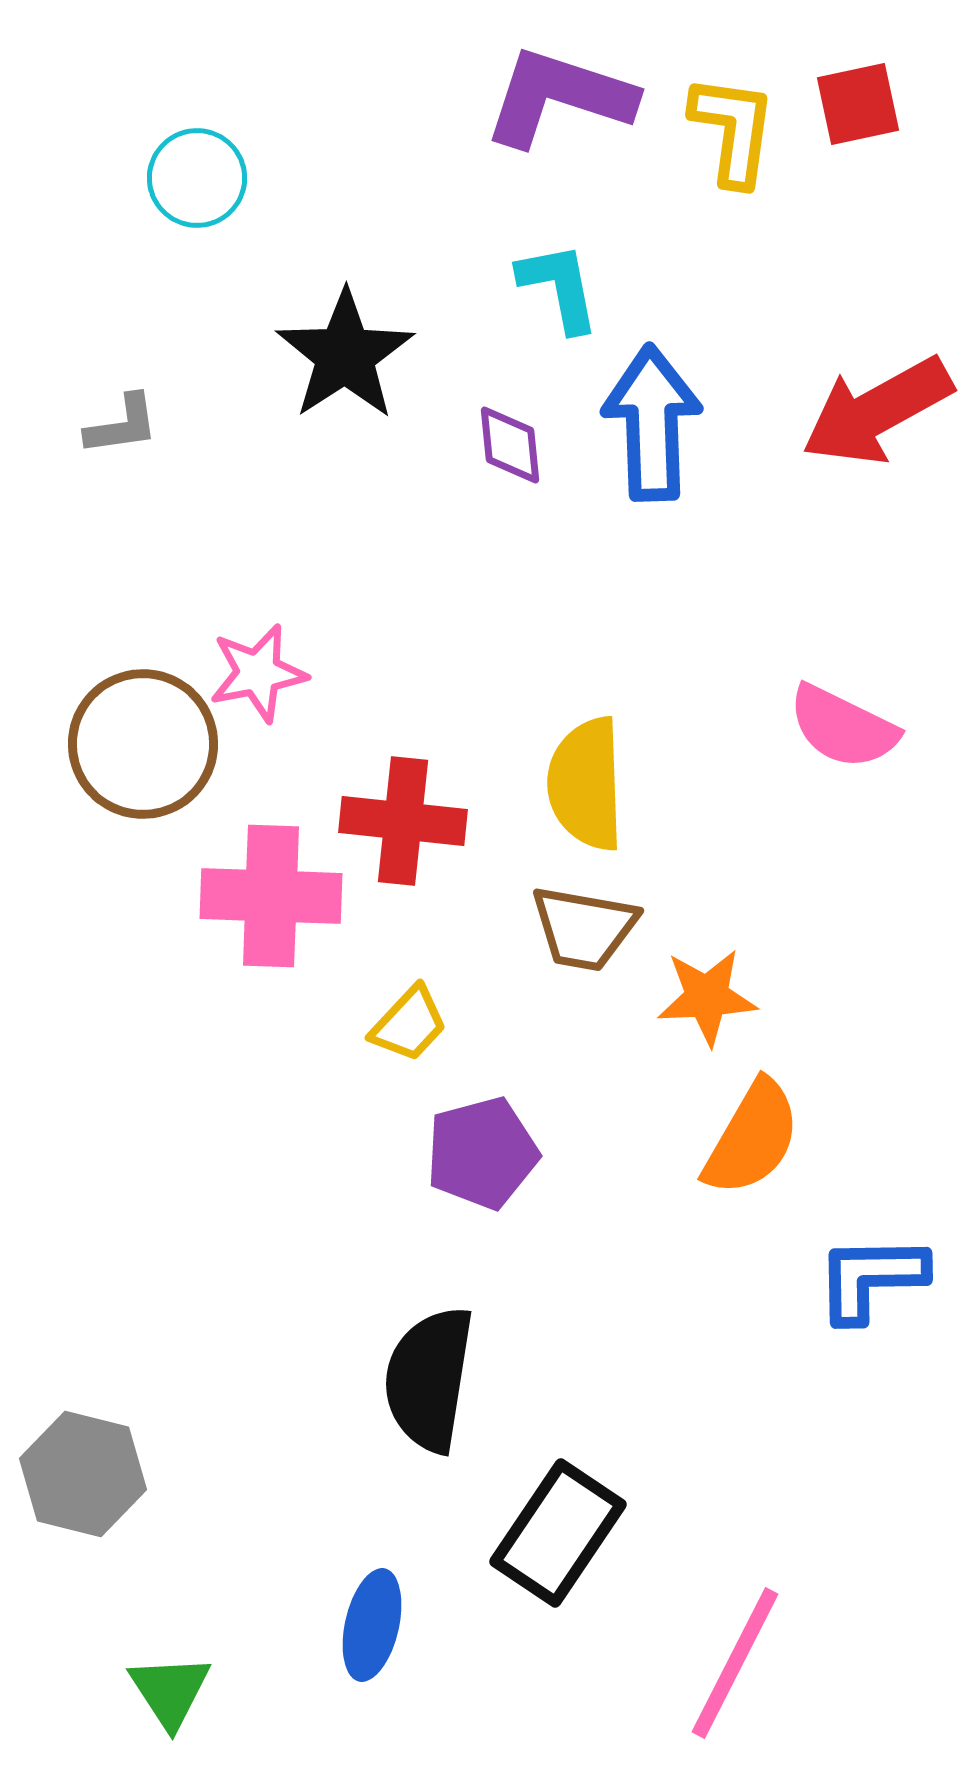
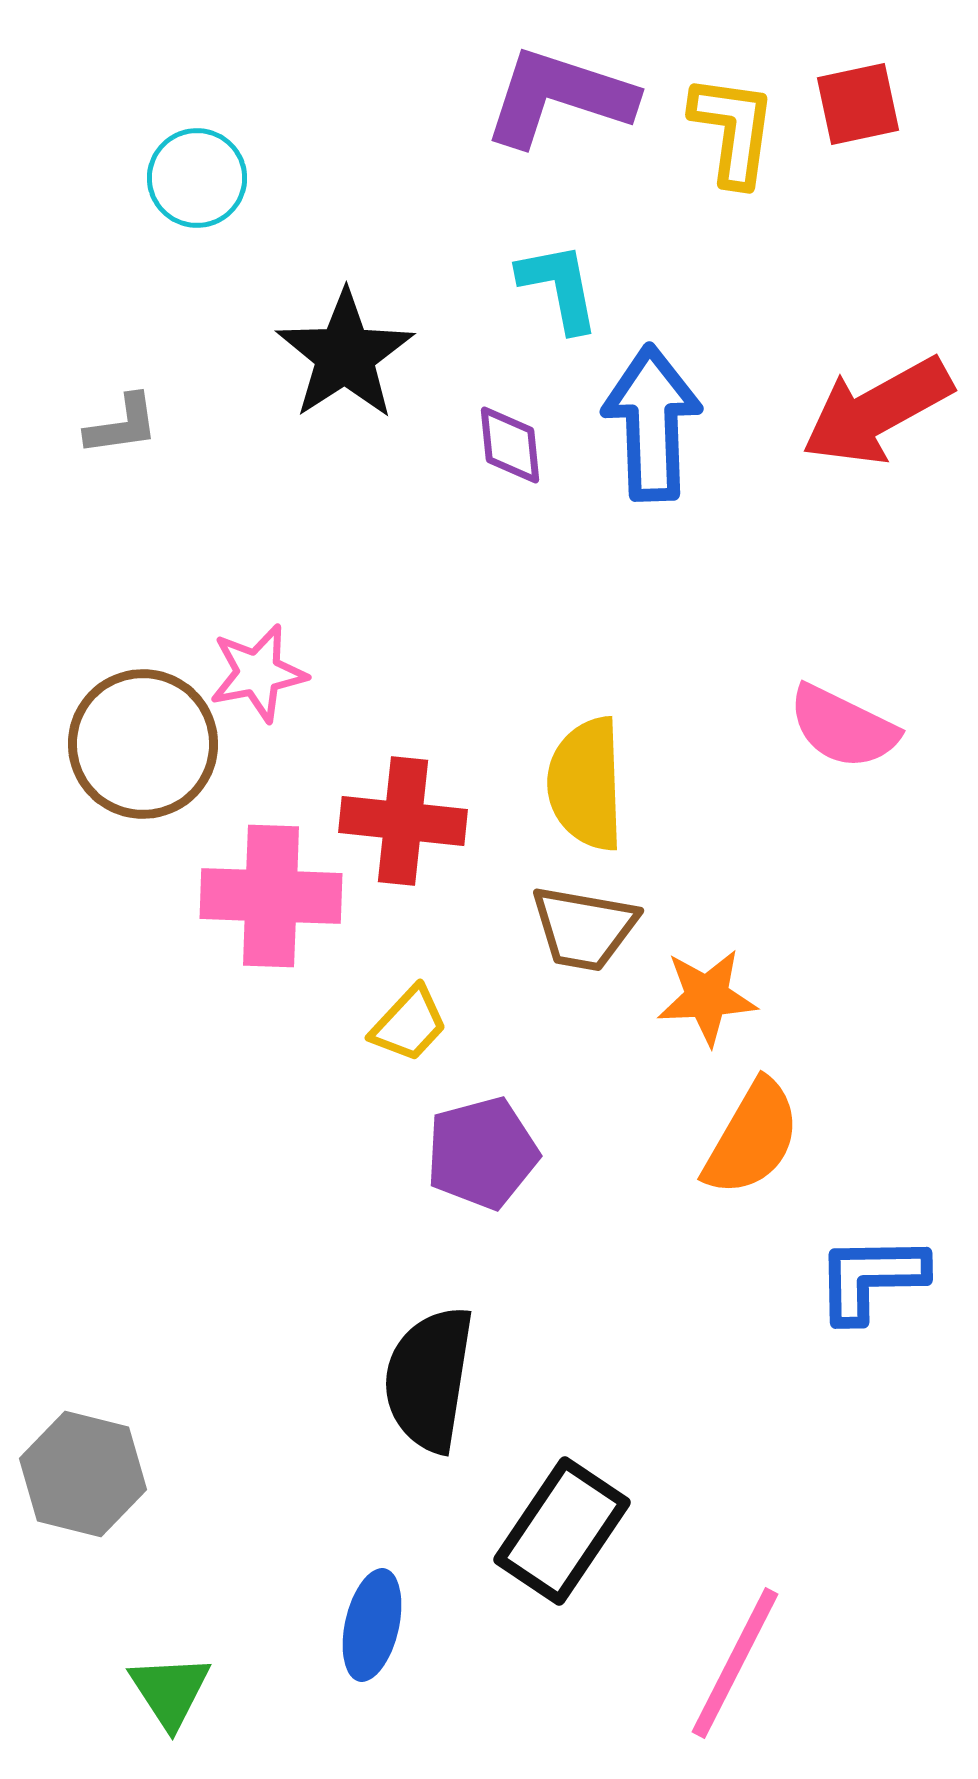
black rectangle: moved 4 px right, 2 px up
